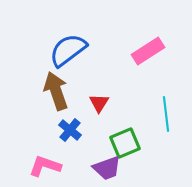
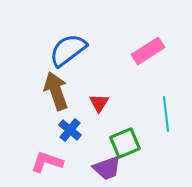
pink L-shape: moved 2 px right, 4 px up
